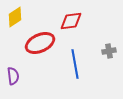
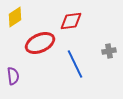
blue line: rotated 16 degrees counterclockwise
